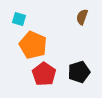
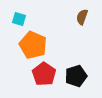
black pentagon: moved 3 px left, 4 px down
